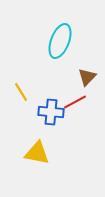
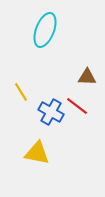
cyan ellipse: moved 15 px left, 11 px up
brown triangle: rotated 48 degrees clockwise
red line: moved 2 px right, 4 px down; rotated 65 degrees clockwise
blue cross: rotated 25 degrees clockwise
